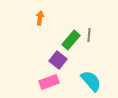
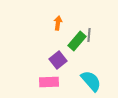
orange arrow: moved 18 px right, 5 px down
green rectangle: moved 6 px right, 1 px down
purple square: rotated 12 degrees clockwise
pink rectangle: rotated 18 degrees clockwise
